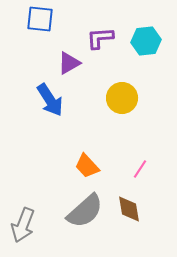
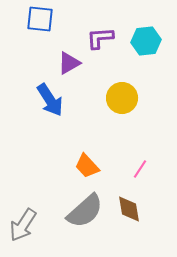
gray arrow: rotated 12 degrees clockwise
